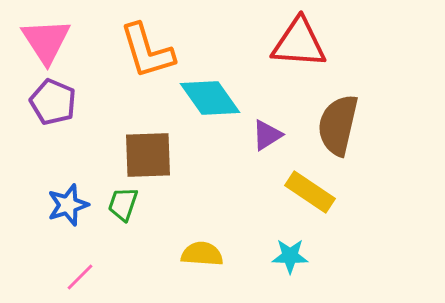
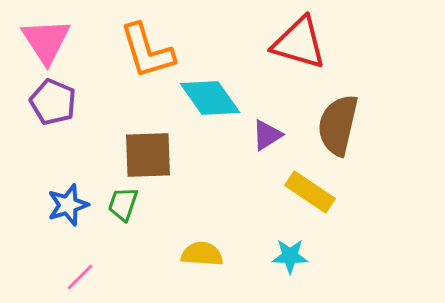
red triangle: rotated 12 degrees clockwise
